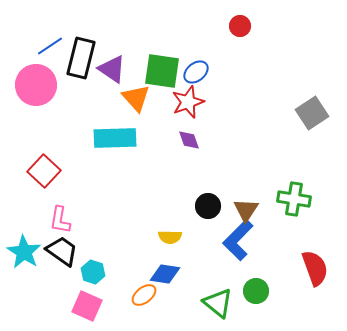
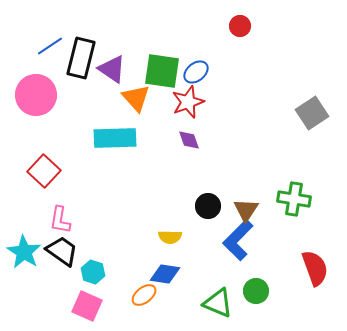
pink circle: moved 10 px down
green triangle: rotated 16 degrees counterclockwise
